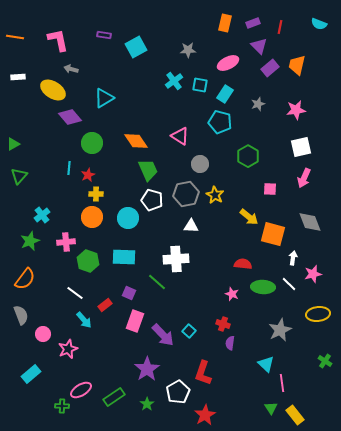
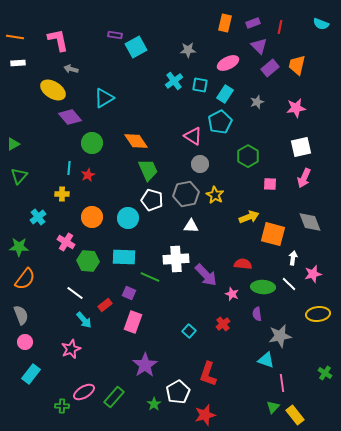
cyan semicircle at (319, 24): moved 2 px right
purple rectangle at (104, 35): moved 11 px right
white rectangle at (18, 77): moved 14 px up
gray star at (258, 104): moved 1 px left, 2 px up
pink star at (296, 110): moved 2 px up
cyan pentagon at (220, 122): rotated 30 degrees clockwise
pink triangle at (180, 136): moved 13 px right
pink square at (270, 189): moved 5 px up
yellow cross at (96, 194): moved 34 px left
cyan cross at (42, 215): moved 4 px left, 2 px down
yellow arrow at (249, 217): rotated 60 degrees counterclockwise
green star at (30, 241): moved 11 px left, 6 px down; rotated 24 degrees clockwise
pink cross at (66, 242): rotated 36 degrees clockwise
green hexagon at (88, 261): rotated 15 degrees counterclockwise
green line at (157, 282): moved 7 px left, 5 px up; rotated 18 degrees counterclockwise
pink rectangle at (135, 321): moved 2 px left, 1 px down
red cross at (223, 324): rotated 32 degrees clockwise
gray star at (280, 330): moved 6 px down; rotated 15 degrees clockwise
pink circle at (43, 334): moved 18 px left, 8 px down
purple arrow at (163, 335): moved 43 px right, 60 px up
purple semicircle at (230, 343): moved 27 px right, 29 px up; rotated 16 degrees counterclockwise
pink star at (68, 349): moved 3 px right
green cross at (325, 361): moved 12 px down
cyan triangle at (266, 364): moved 4 px up; rotated 24 degrees counterclockwise
purple star at (147, 369): moved 2 px left, 4 px up
red L-shape at (203, 373): moved 5 px right, 1 px down
cyan rectangle at (31, 374): rotated 12 degrees counterclockwise
pink ellipse at (81, 390): moved 3 px right, 2 px down
green rectangle at (114, 397): rotated 15 degrees counterclockwise
green star at (147, 404): moved 7 px right
green triangle at (271, 408): moved 2 px right, 1 px up; rotated 16 degrees clockwise
red star at (205, 415): rotated 15 degrees clockwise
